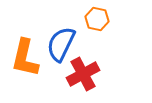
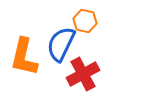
orange hexagon: moved 12 px left, 2 px down
orange L-shape: moved 1 px left, 1 px up
